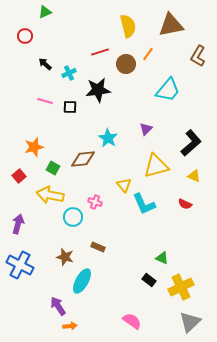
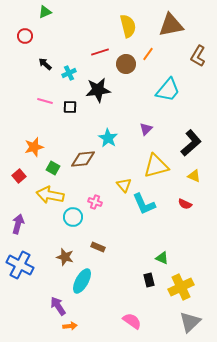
black rectangle at (149, 280): rotated 40 degrees clockwise
